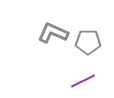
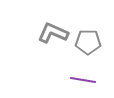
purple line: moved 1 px up; rotated 35 degrees clockwise
